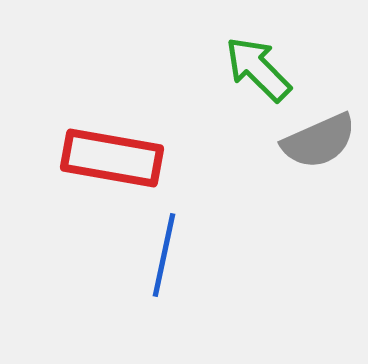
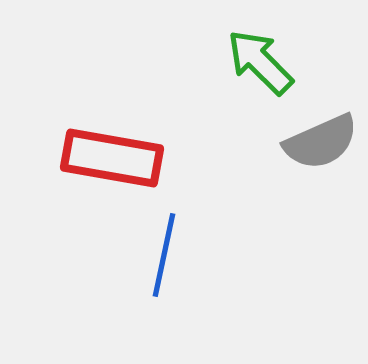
green arrow: moved 2 px right, 7 px up
gray semicircle: moved 2 px right, 1 px down
